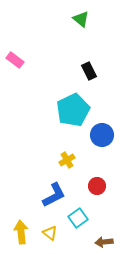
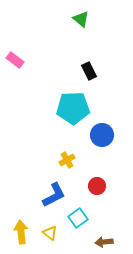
cyan pentagon: moved 2 px up; rotated 24 degrees clockwise
